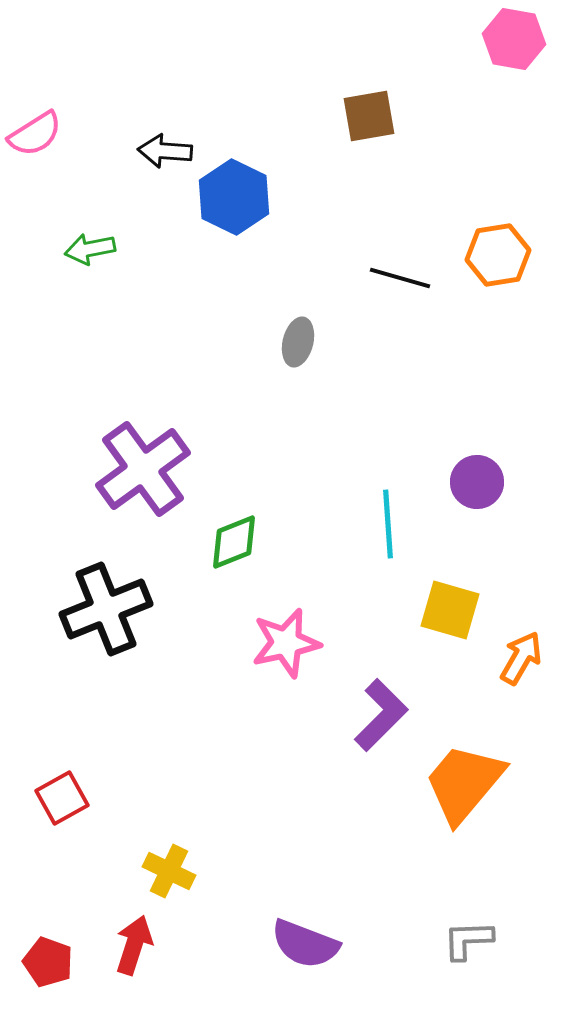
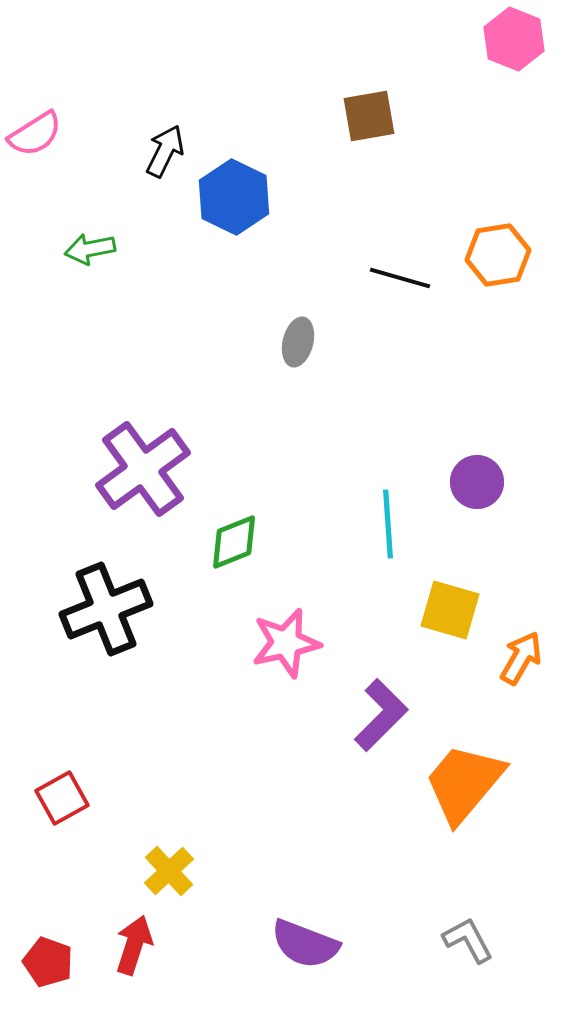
pink hexagon: rotated 12 degrees clockwise
black arrow: rotated 112 degrees clockwise
yellow cross: rotated 21 degrees clockwise
gray L-shape: rotated 64 degrees clockwise
